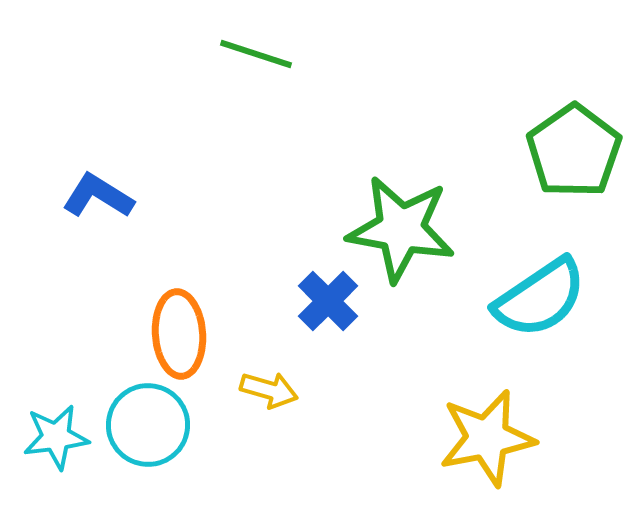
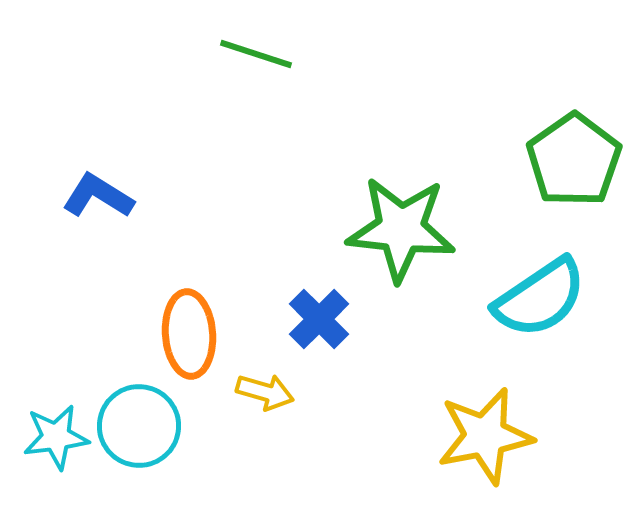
green pentagon: moved 9 px down
green star: rotated 4 degrees counterclockwise
blue cross: moved 9 px left, 18 px down
orange ellipse: moved 10 px right
yellow arrow: moved 4 px left, 2 px down
cyan circle: moved 9 px left, 1 px down
yellow star: moved 2 px left, 2 px up
